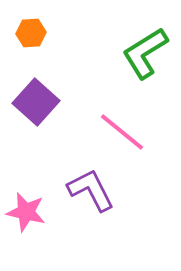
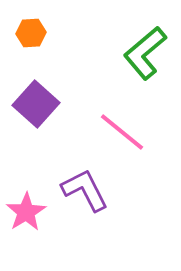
green L-shape: rotated 8 degrees counterclockwise
purple square: moved 2 px down
purple L-shape: moved 6 px left
pink star: rotated 27 degrees clockwise
